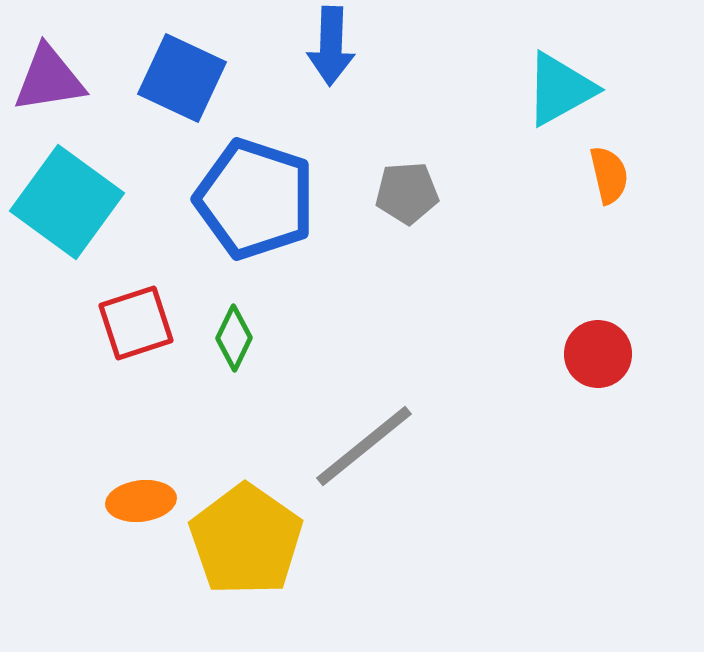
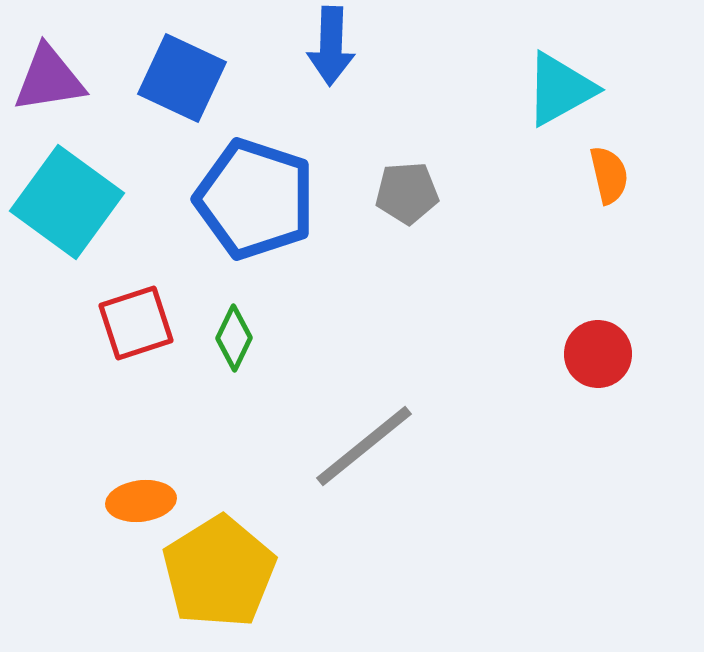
yellow pentagon: moved 27 px left, 32 px down; rotated 5 degrees clockwise
